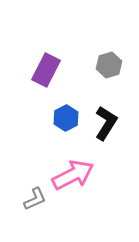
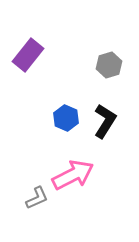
purple rectangle: moved 18 px left, 15 px up; rotated 12 degrees clockwise
blue hexagon: rotated 10 degrees counterclockwise
black L-shape: moved 1 px left, 2 px up
gray L-shape: moved 2 px right, 1 px up
